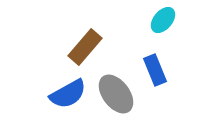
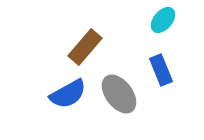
blue rectangle: moved 6 px right
gray ellipse: moved 3 px right
